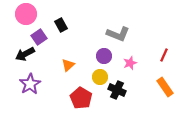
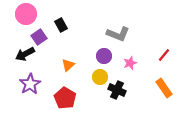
red line: rotated 16 degrees clockwise
orange rectangle: moved 1 px left, 1 px down
red pentagon: moved 16 px left
